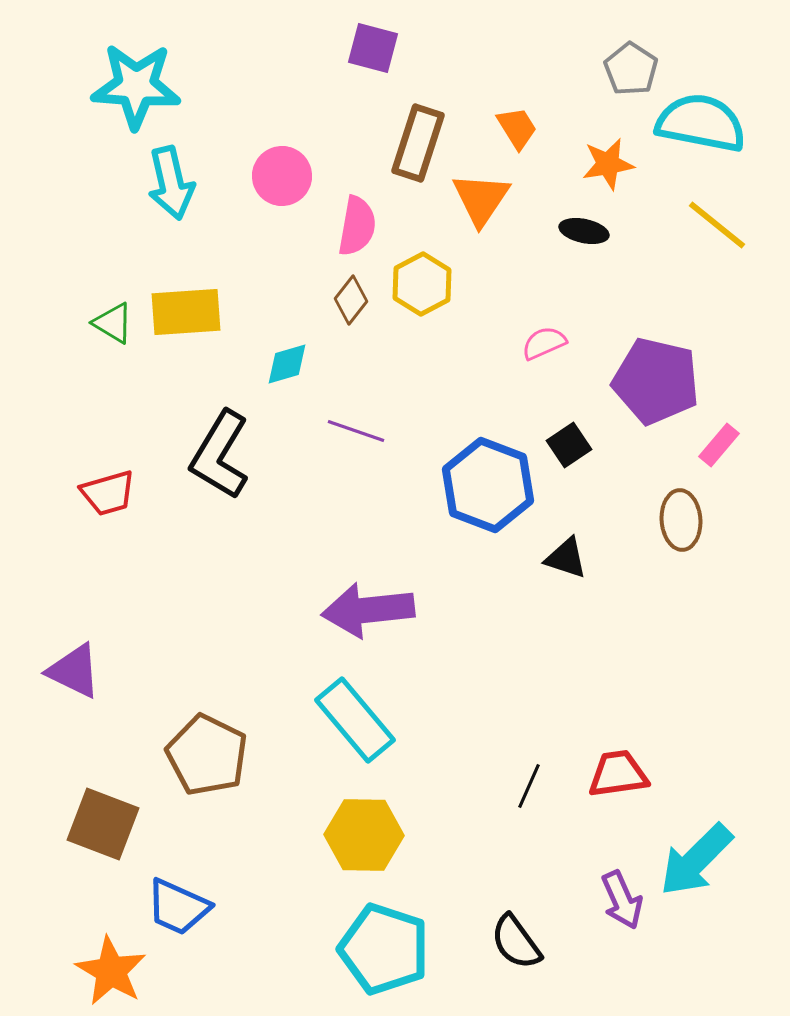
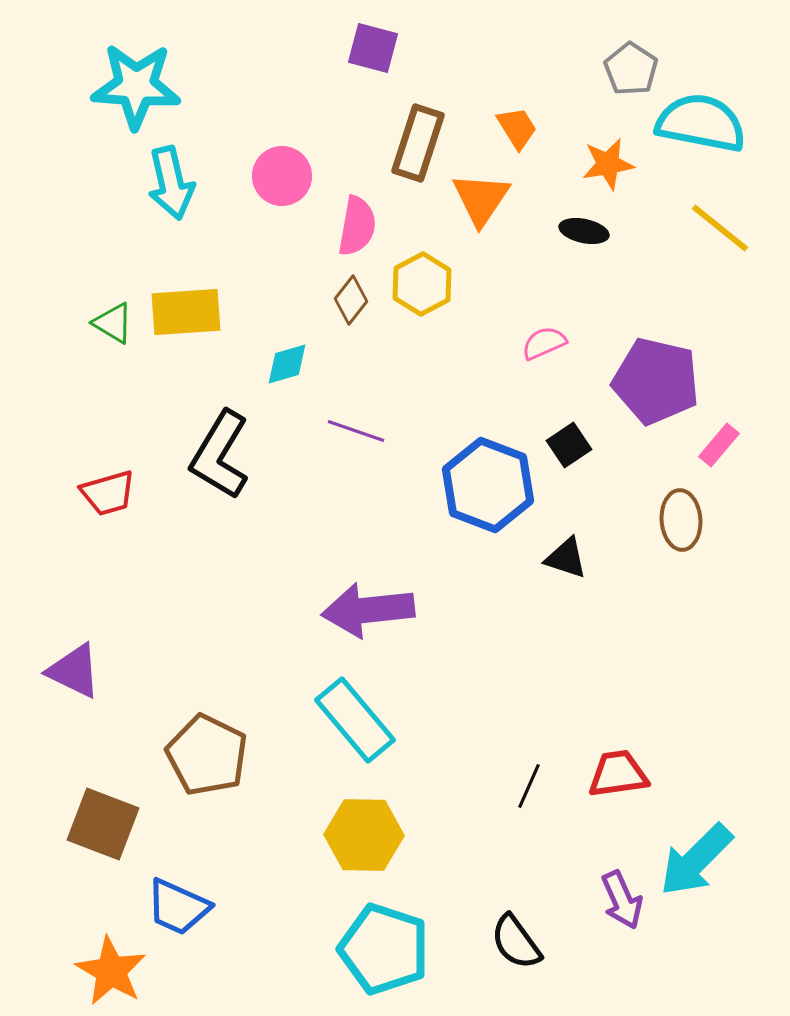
yellow line at (717, 225): moved 3 px right, 3 px down
